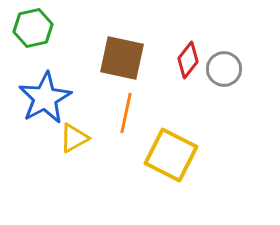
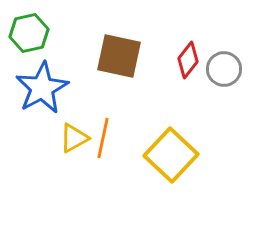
green hexagon: moved 4 px left, 5 px down
brown square: moved 3 px left, 2 px up
blue star: moved 3 px left, 10 px up
orange line: moved 23 px left, 25 px down
yellow square: rotated 16 degrees clockwise
